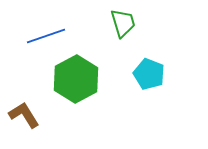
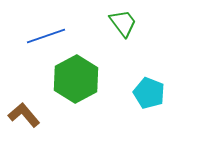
green trapezoid: rotated 20 degrees counterclockwise
cyan pentagon: moved 19 px down
brown L-shape: rotated 8 degrees counterclockwise
